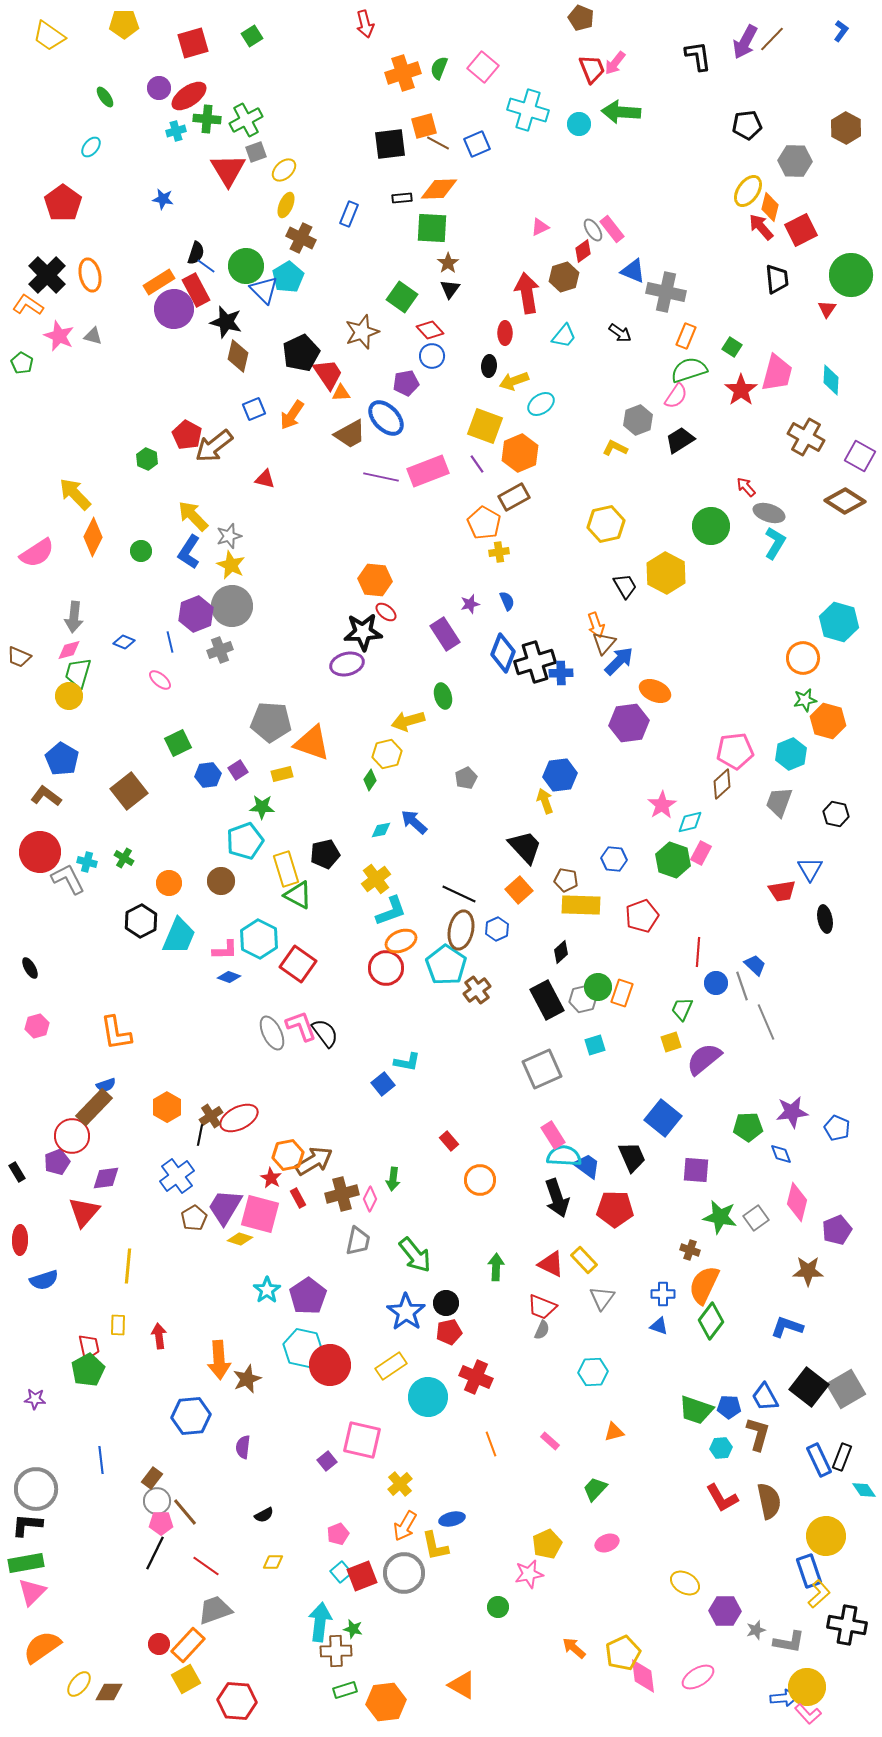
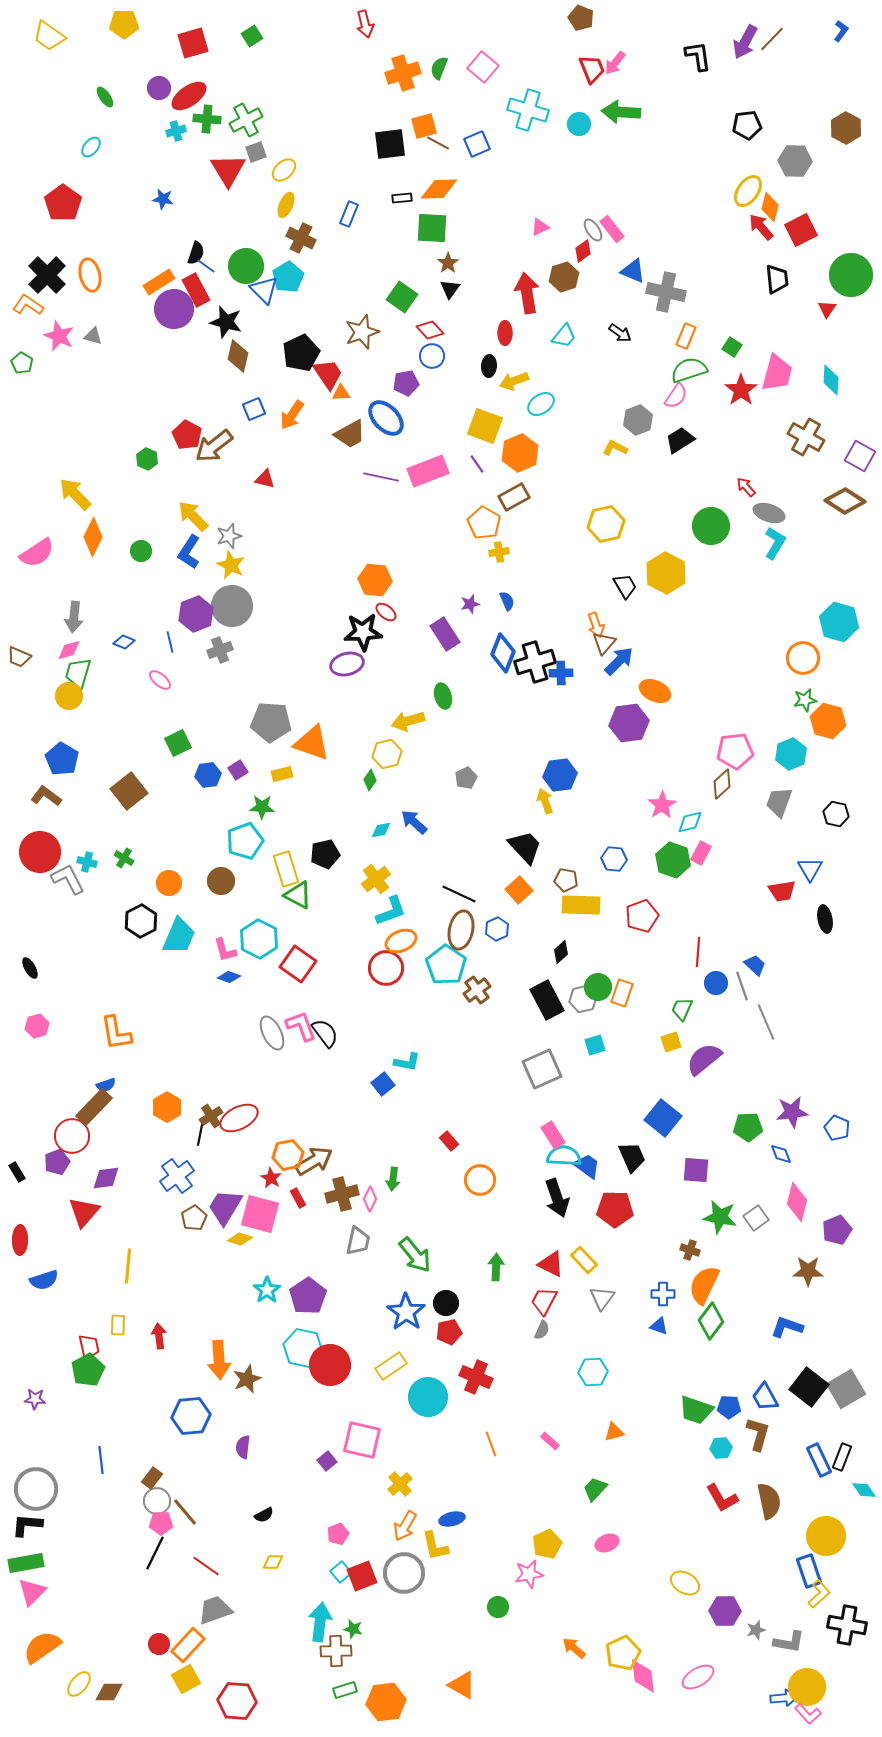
pink L-shape at (225, 950): rotated 76 degrees clockwise
red trapezoid at (542, 1307): moved 2 px right, 6 px up; rotated 96 degrees clockwise
